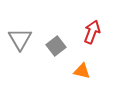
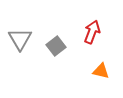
orange triangle: moved 19 px right
